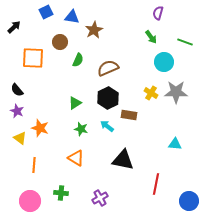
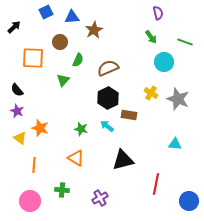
purple semicircle: rotated 152 degrees clockwise
blue triangle: rotated 14 degrees counterclockwise
gray star: moved 2 px right, 7 px down; rotated 20 degrees clockwise
green triangle: moved 12 px left, 23 px up; rotated 16 degrees counterclockwise
black triangle: rotated 25 degrees counterclockwise
green cross: moved 1 px right, 3 px up
